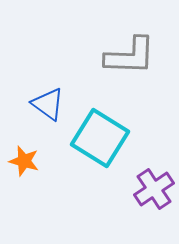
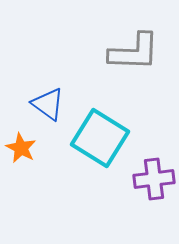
gray L-shape: moved 4 px right, 4 px up
orange star: moved 3 px left, 13 px up; rotated 12 degrees clockwise
purple cross: moved 10 px up; rotated 27 degrees clockwise
